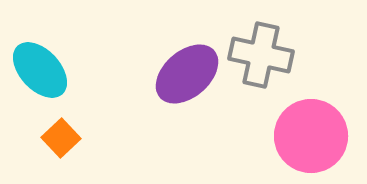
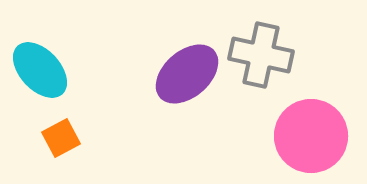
orange square: rotated 15 degrees clockwise
